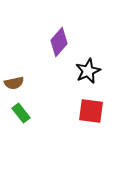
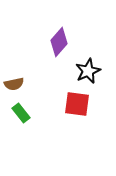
brown semicircle: moved 1 px down
red square: moved 14 px left, 7 px up
